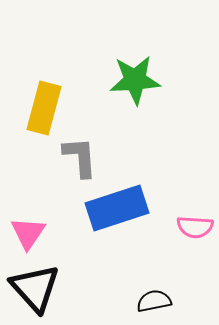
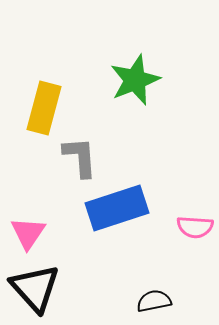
green star: rotated 18 degrees counterclockwise
